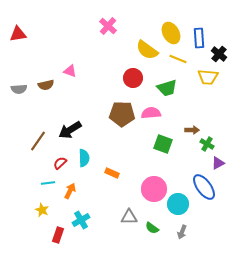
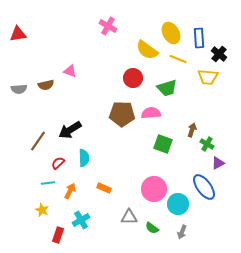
pink cross: rotated 12 degrees counterclockwise
brown arrow: rotated 72 degrees counterclockwise
red semicircle: moved 2 px left
orange rectangle: moved 8 px left, 15 px down
